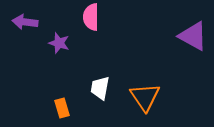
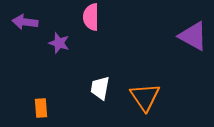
orange rectangle: moved 21 px left; rotated 12 degrees clockwise
